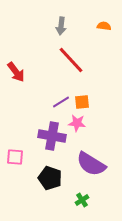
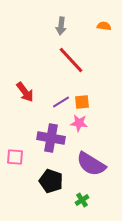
red arrow: moved 9 px right, 20 px down
pink star: moved 2 px right
purple cross: moved 1 px left, 2 px down
black pentagon: moved 1 px right, 3 px down
